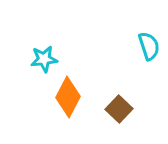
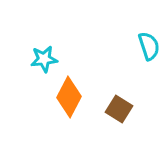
orange diamond: moved 1 px right
brown square: rotated 12 degrees counterclockwise
